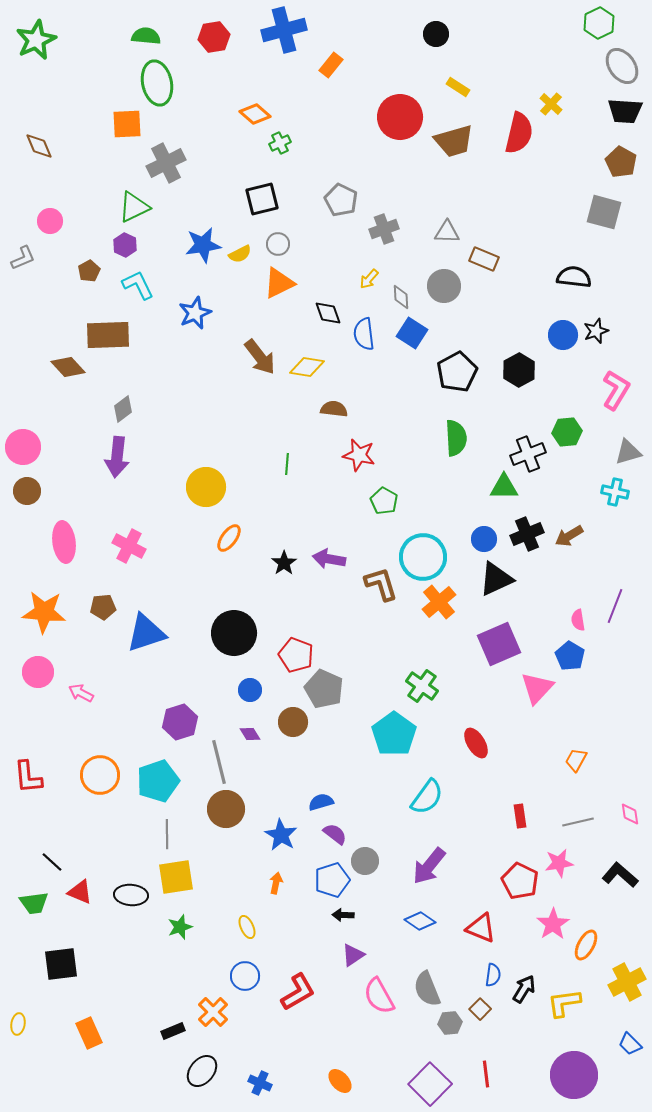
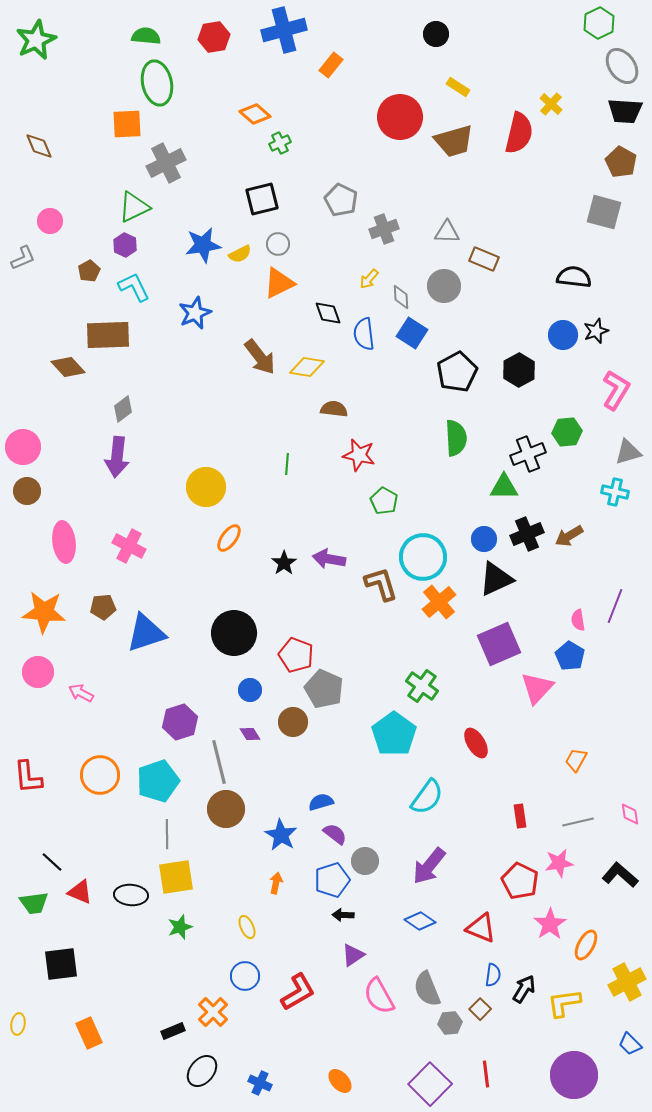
cyan L-shape at (138, 285): moved 4 px left, 2 px down
pink star at (553, 924): moved 3 px left
